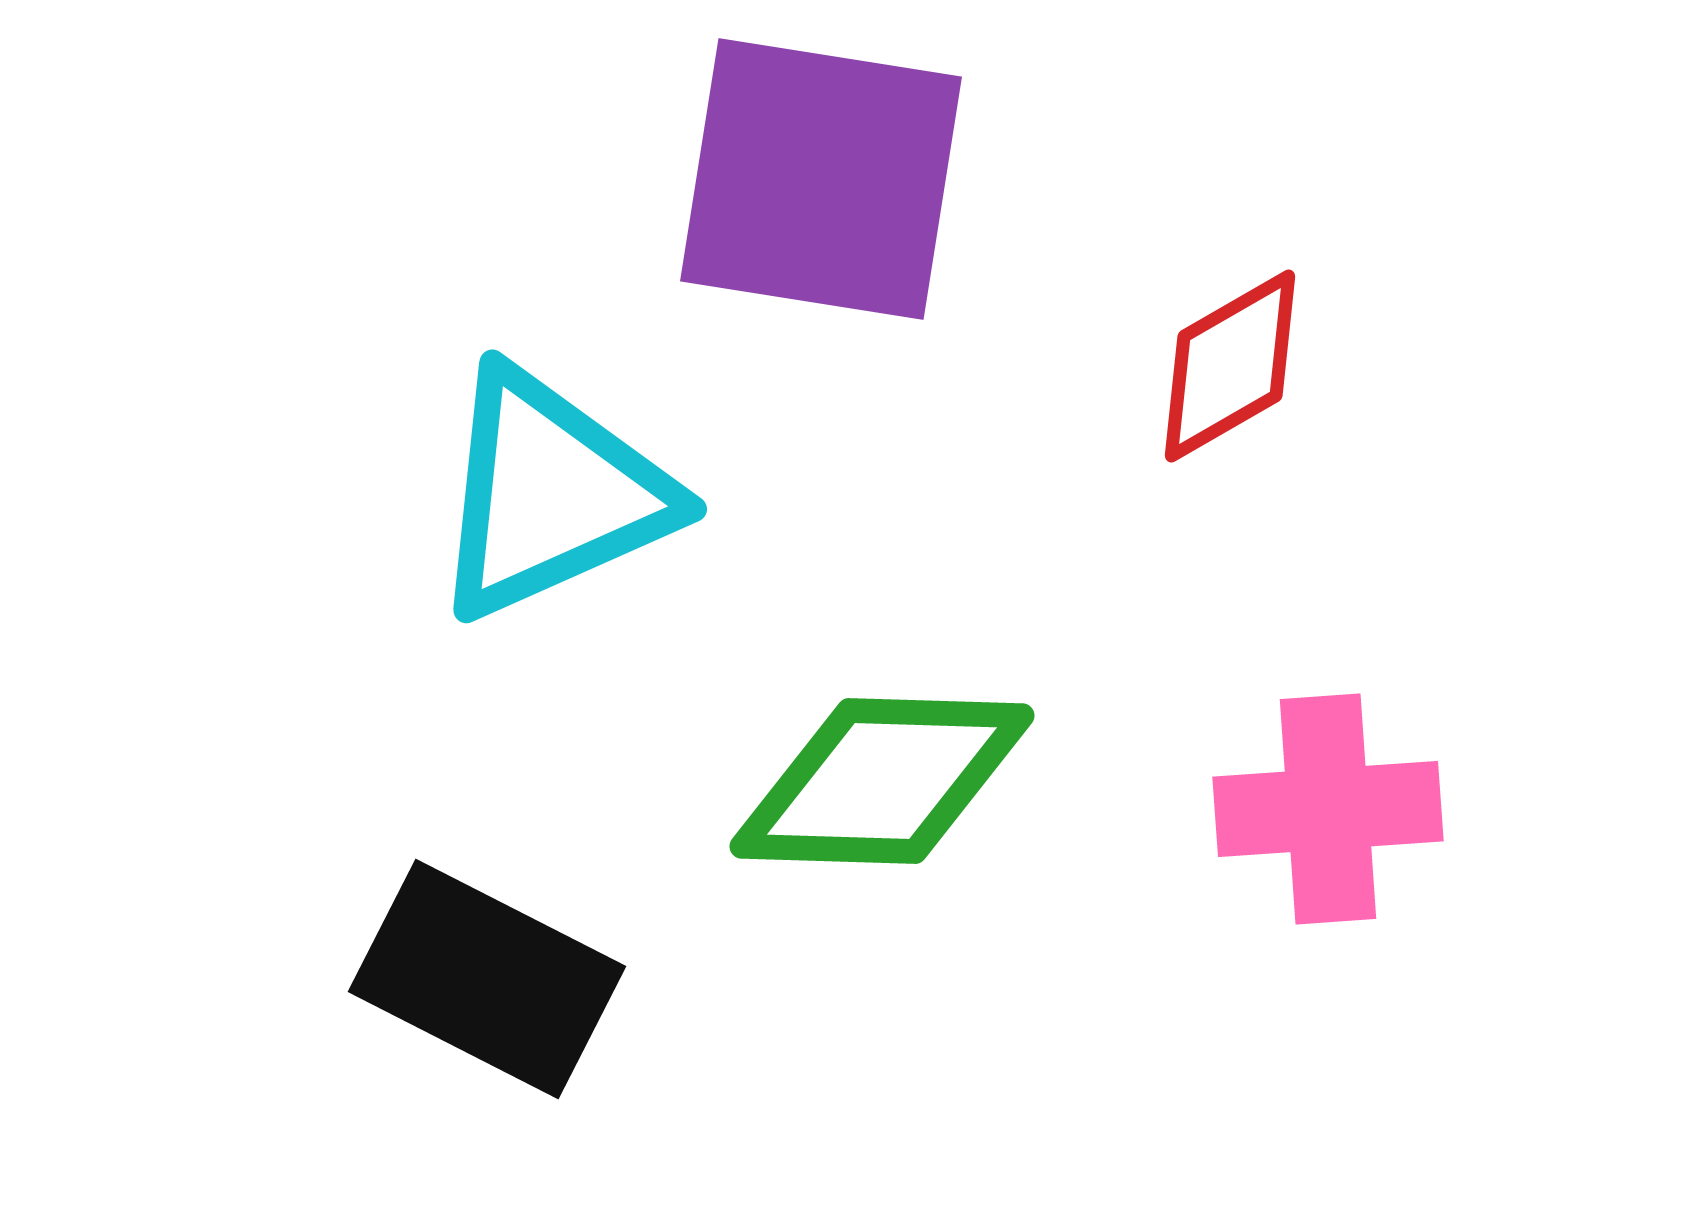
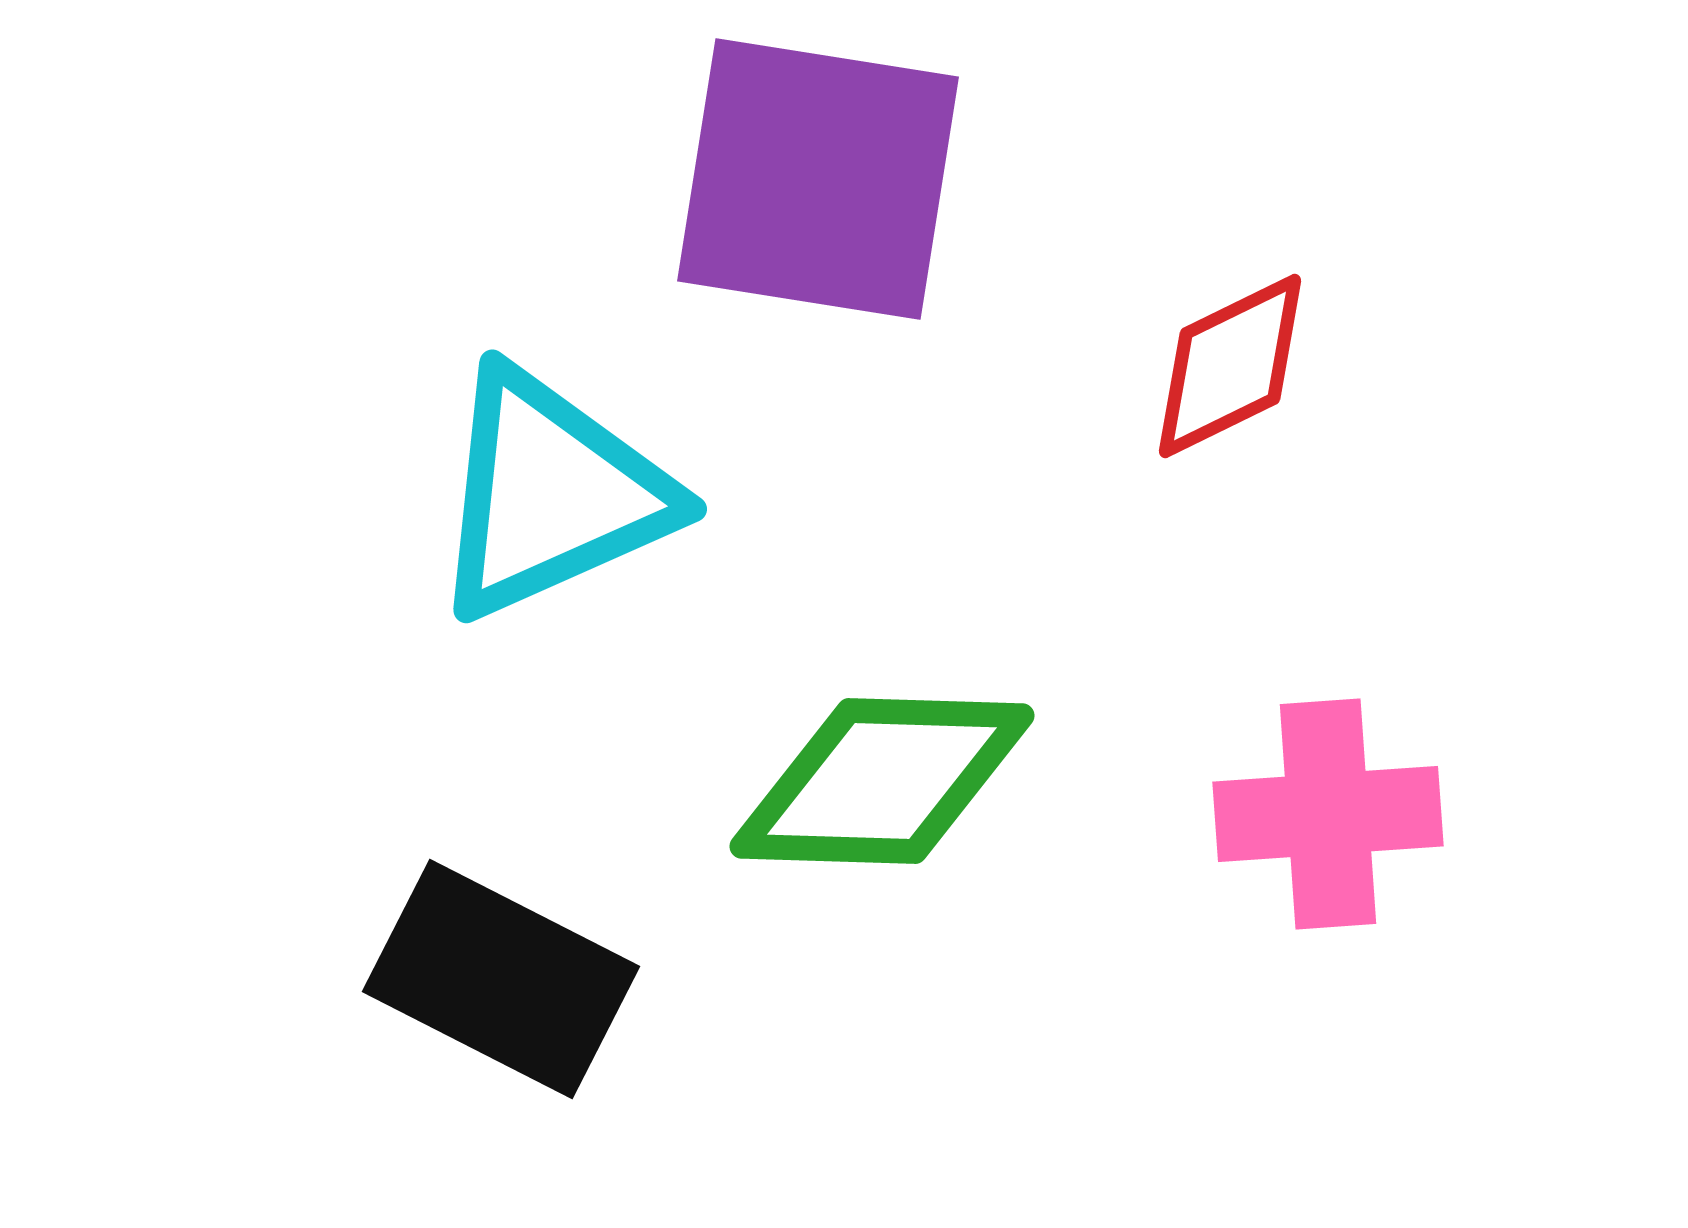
purple square: moved 3 px left
red diamond: rotated 4 degrees clockwise
pink cross: moved 5 px down
black rectangle: moved 14 px right
